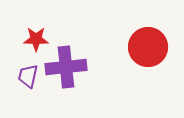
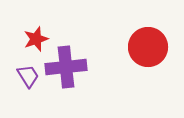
red star: rotated 20 degrees counterclockwise
purple trapezoid: rotated 135 degrees clockwise
